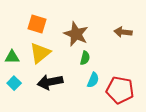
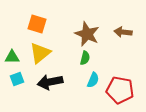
brown star: moved 11 px right
cyan square: moved 3 px right, 4 px up; rotated 24 degrees clockwise
